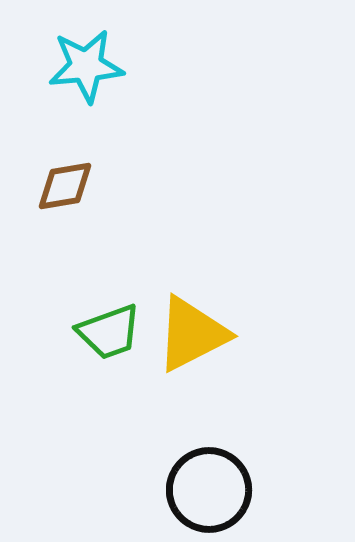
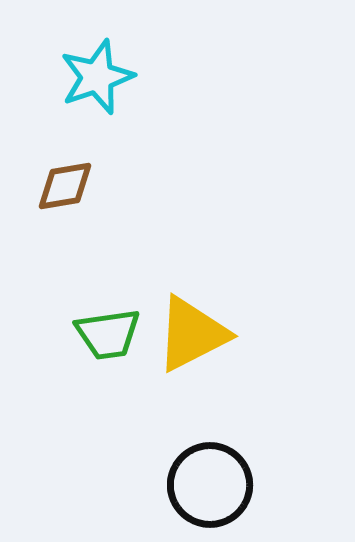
cyan star: moved 11 px right, 11 px down; rotated 14 degrees counterclockwise
green trapezoid: moved 1 px left, 2 px down; rotated 12 degrees clockwise
black circle: moved 1 px right, 5 px up
